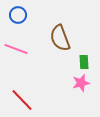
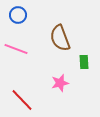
pink star: moved 21 px left
